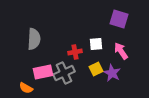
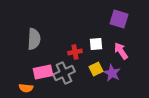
orange semicircle: rotated 24 degrees counterclockwise
